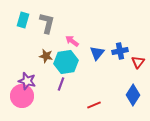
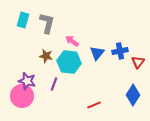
cyan hexagon: moved 3 px right; rotated 15 degrees clockwise
purple line: moved 7 px left
